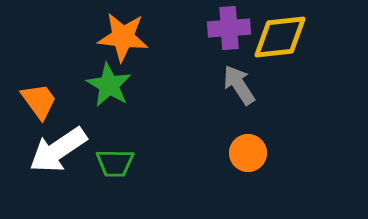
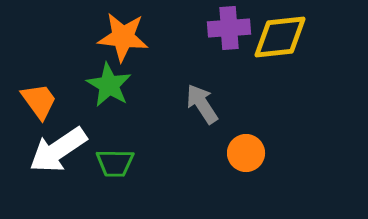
gray arrow: moved 37 px left, 19 px down
orange circle: moved 2 px left
